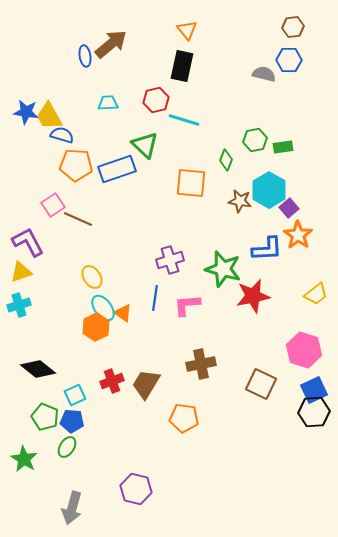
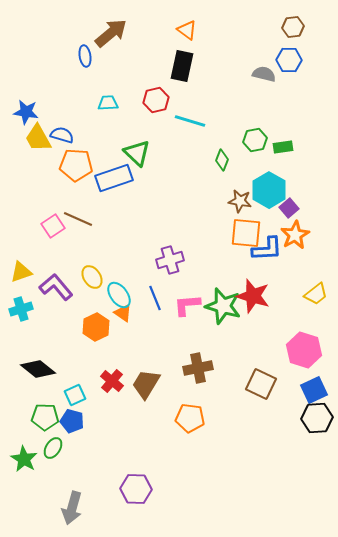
orange triangle at (187, 30): rotated 15 degrees counterclockwise
brown arrow at (111, 44): moved 11 px up
yellow trapezoid at (49, 116): moved 11 px left, 22 px down
cyan line at (184, 120): moved 6 px right, 1 px down
green triangle at (145, 145): moved 8 px left, 8 px down
green diamond at (226, 160): moved 4 px left
blue rectangle at (117, 169): moved 3 px left, 9 px down
orange square at (191, 183): moved 55 px right, 50 px down
pink square at (53, 205): moved 21 px down
orange star at (298, 235): moved 3 px left; rotated 8 degrees clockwise
purple L-shape at (28, 242): moved 28 px right, 45 px down; rotated 12 degrees counterclockwise
green star at (223, 269): moved 37 px down
red star at (253, 296): rotated 28 degrees clockwise
blue line at (155, 298): rotated 30 degrees counterclockwise
cyan cross at (19, 305): moved 2 px right, 4 px down
cyan ellipse at (103, 308): moved 16 px right, 13 px up
brown cross at (201, 364): moved 3 px left, 4 px down
red cross at (112, 381): rotated 30 degrees counterclockwise
black hexagon at (314, 412): moved 3 px right, 6 px down
green pentagon at (45, 417): rotated 20 degrees counterclockwise
orange pentagon at (184, 418): moved 6 px right
blue pentagon at (72, 421): rotated 10 degrees clockwise
green ellipse at (67, 447): moved 14 px left, 1 px down
purple hexagon at (136, 489): rotated 12 degrees counterclockwise
